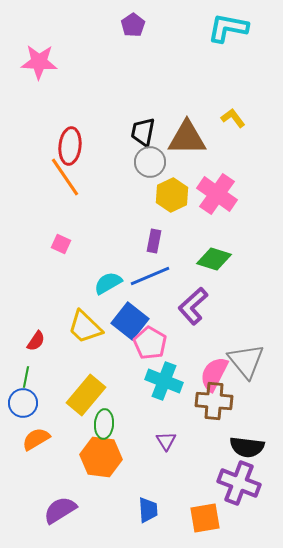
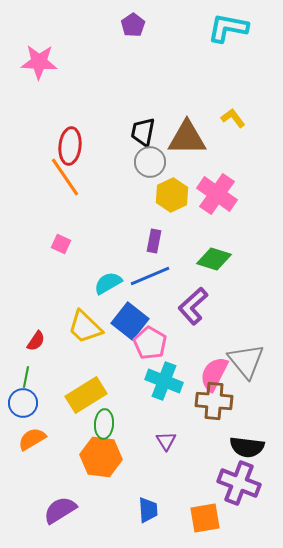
yellow rectangle: rotated 18 degrees clockwise
orange semicircle: moved 4 px left
